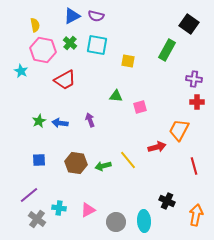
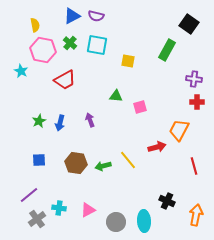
blue arrow: rotated 84 degrees counterclockwise
gray cross: rotated 18 degrees clockwise
